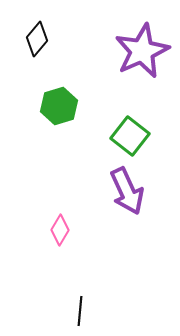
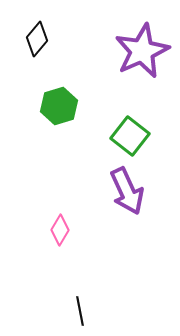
black line: rotated 16 degrees counterclockwise
